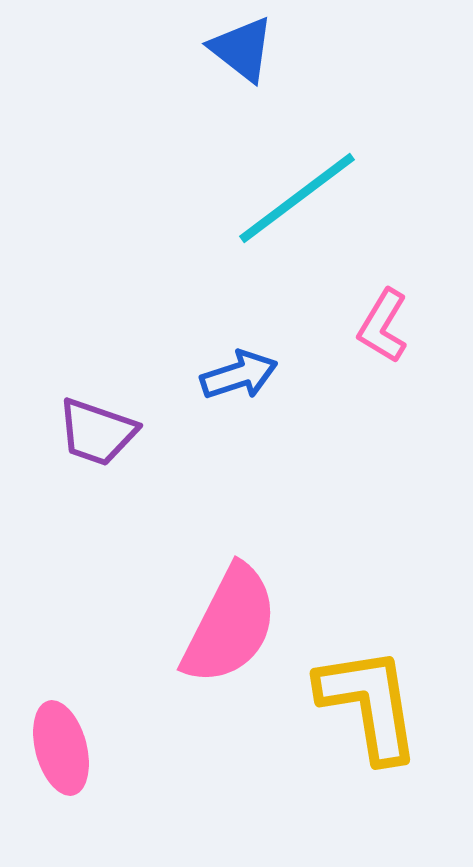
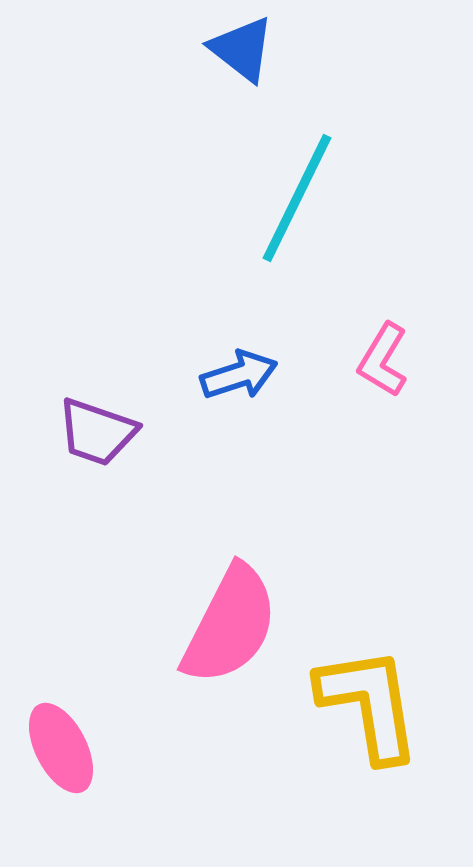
cyan line: rotated 27 degrees counterclockwise
pink L-shape: moved 34 px down
pink ellipse: rotated 12 degrees counterclockwise
